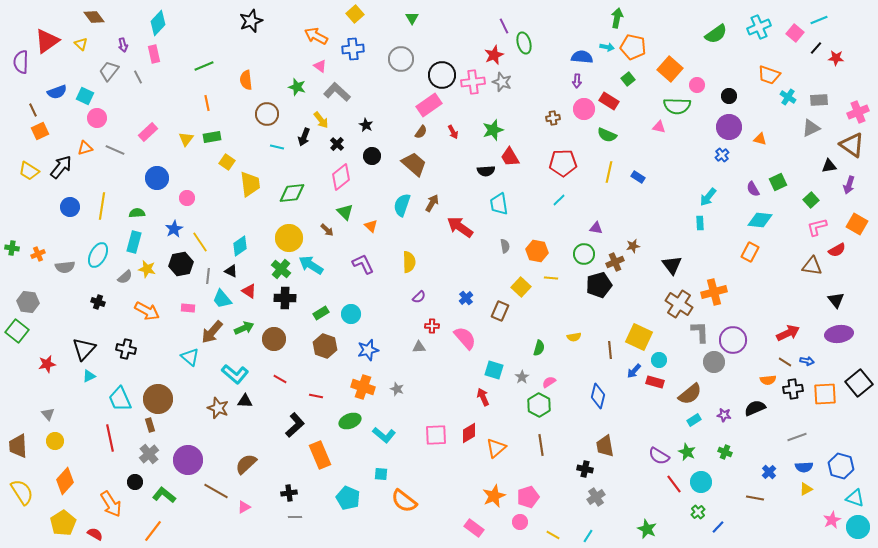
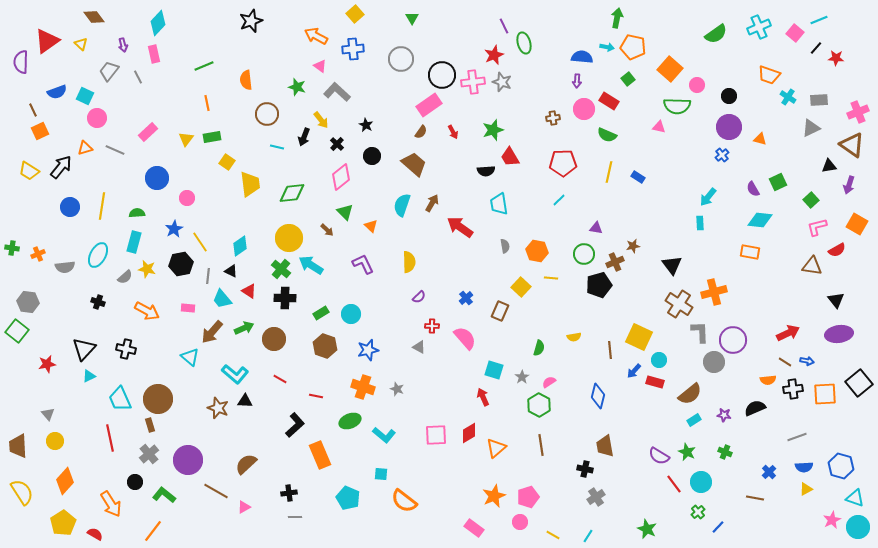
orange rectangle at (750, 252): rotated 72 degrees clockwise
gray triangle at (419, 347): rotated 32 degrees clockwise
